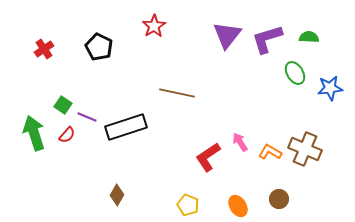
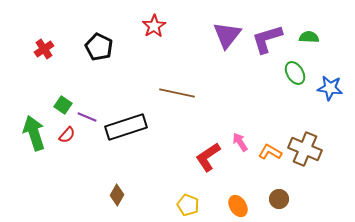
blue star: rotated 15 degrees clockwise
